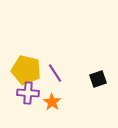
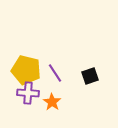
black square: moved 8 px left, 3 px up
